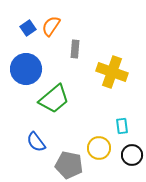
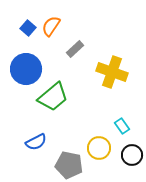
blue square: rotated 14 degrees counterclockwise
gray rectangle: rotated 42 degrees clockwise
green trapezoid: moved 1 px left, 2 px up
cyan rectangle: rotated 28 degrees counterclockwise
blue semicircle: rotated 80 degrees counterclockwise
